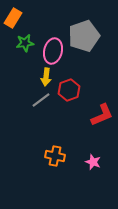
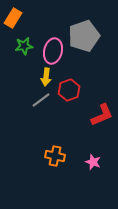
green star: moved 1 px left, 3 px down
